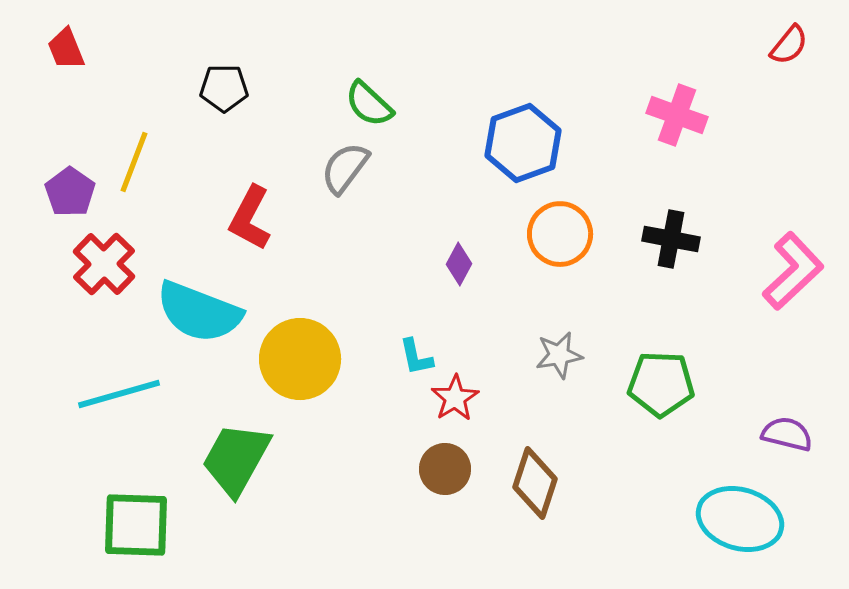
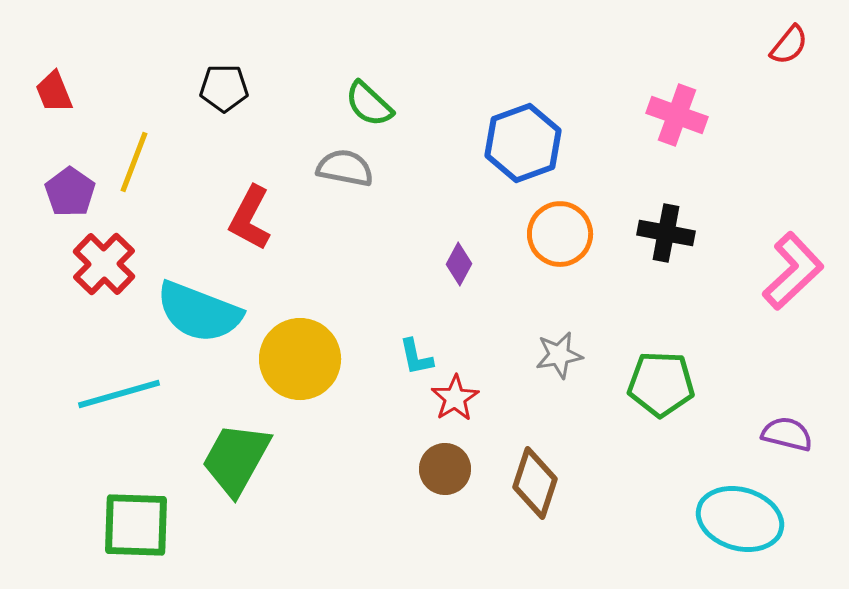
red trapezoid: moved 12 px left, 43 px down
gray semicircle: rotated 64 degrees clockwise
black cross: moved 5 px left, 6 px up
